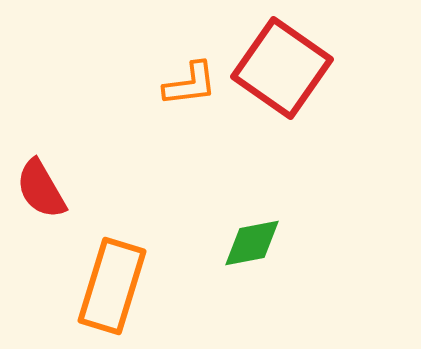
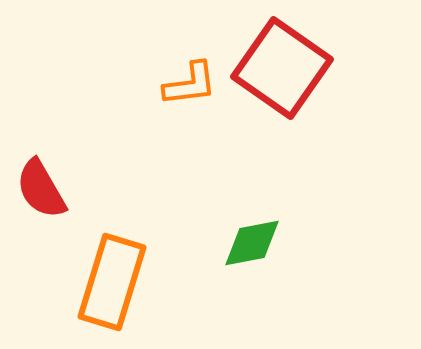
orange rectangle: moved 4 px up
